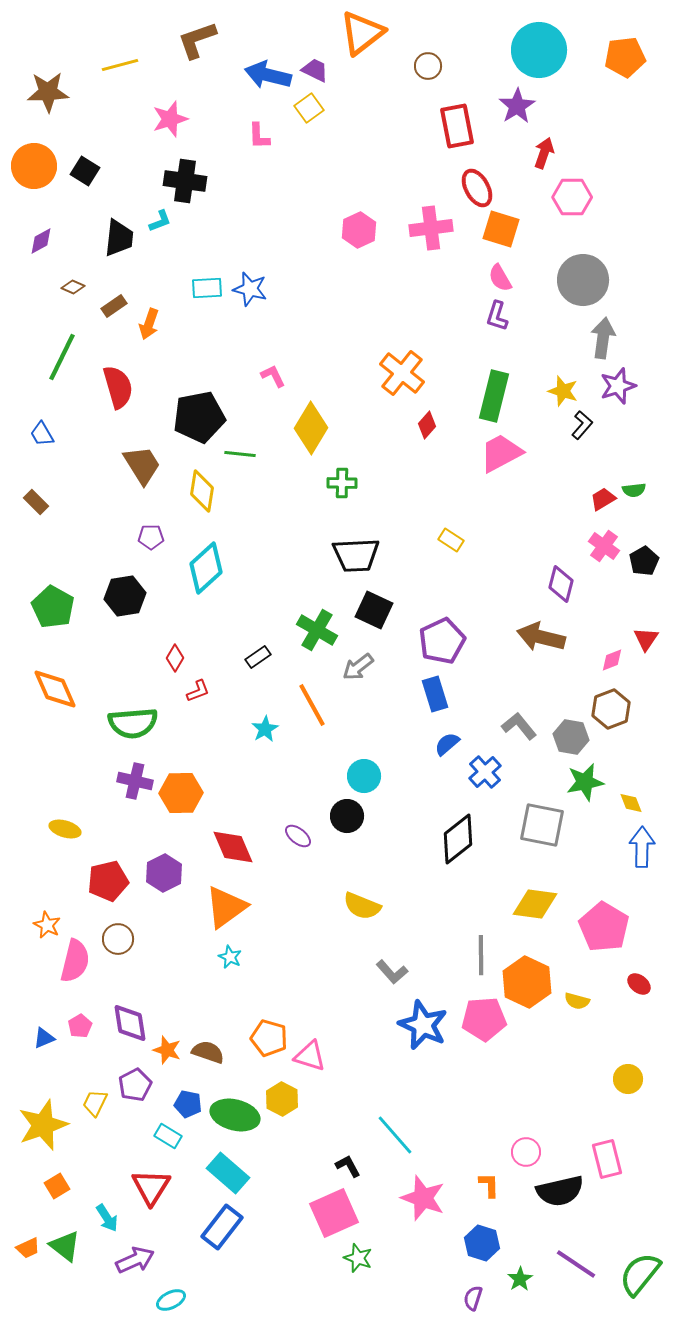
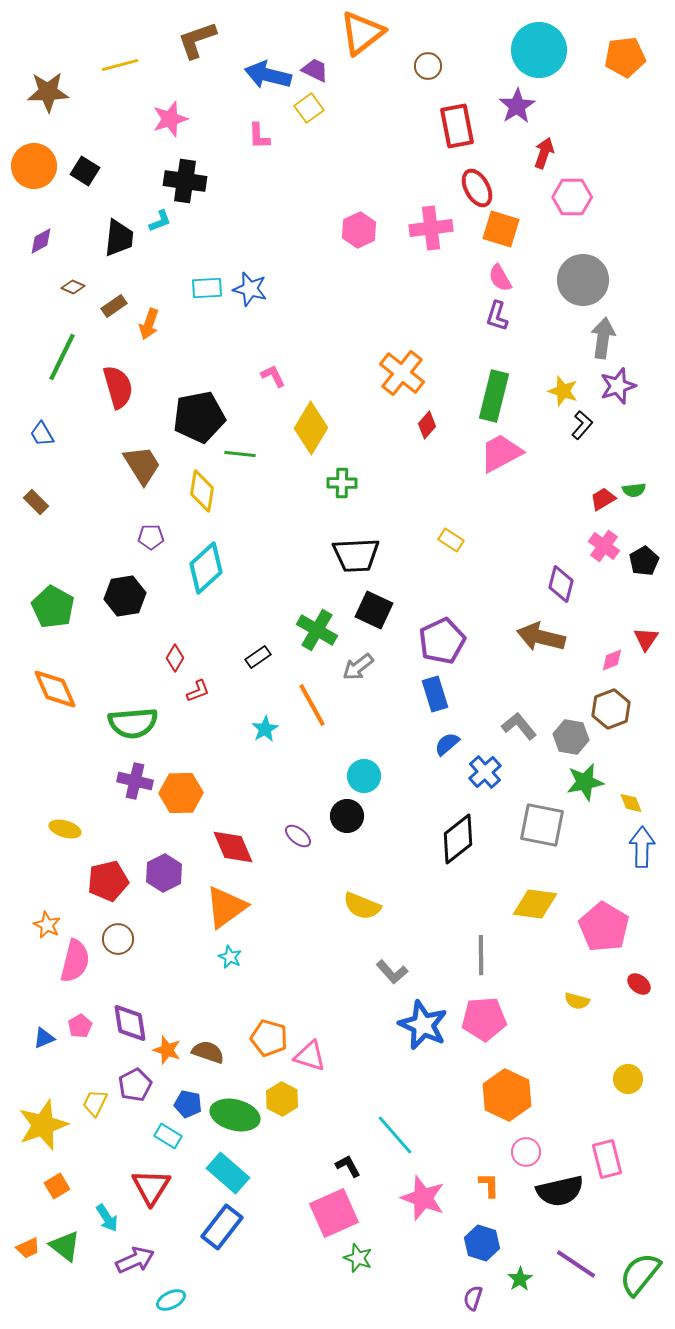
orange hexagon at (527, 982): moved 20 px left, 113 px down
